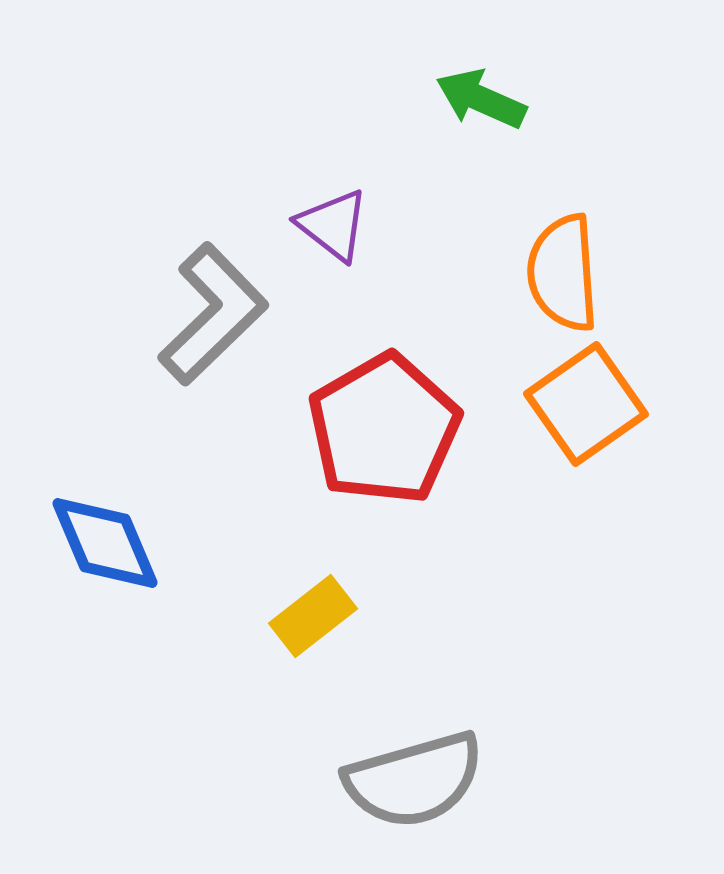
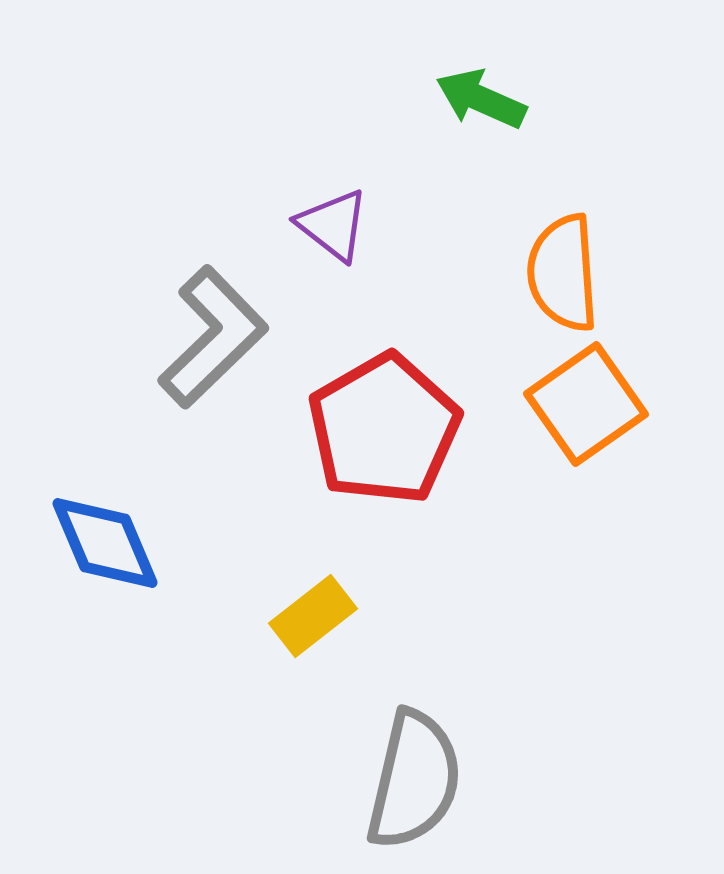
gray L-shape: moved 23 px down
gray semicircle: rotated 61 degrees counterclockwise
